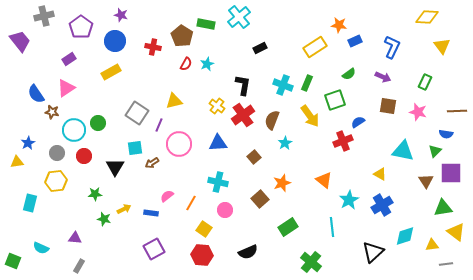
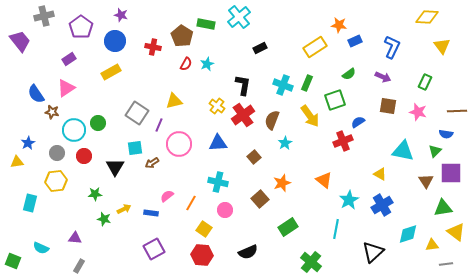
cyan line at (332, 227): moved 4 px right, 2 px down; rotated 18 degrees clockwise
cyan diamond at (405, 236): moved 3 px right, 2 px up
